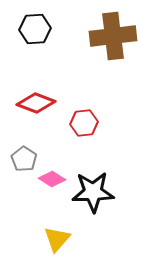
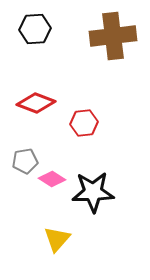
gray pentagon: moved 1 px right, 2 px down; rotated 30 degrees clockwise
